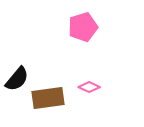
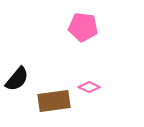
pink pentagon: rotated 24 degrees clockwise
brown rectangle: moved 6 px right, 3 px down
